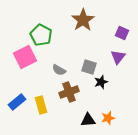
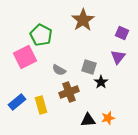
black star: rotated 16 degrees counterclockwise
